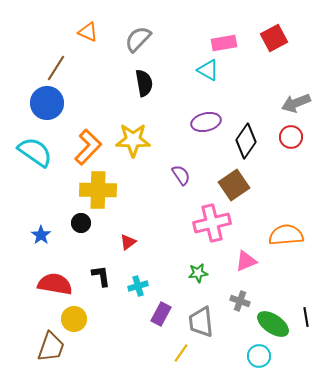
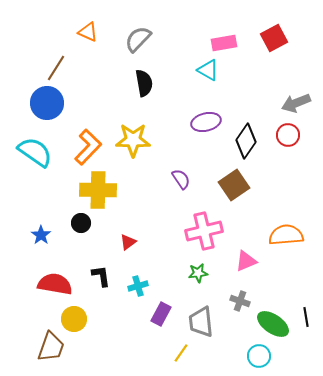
red circle: moved 3 px left, 2 px up
purple semicircle: moved 4 px down
pink cross: moved 8 px left, 8 px down
